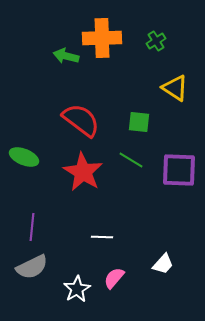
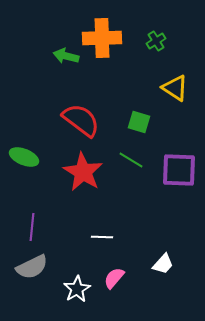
green square: rotated 10 degrees clockwise
